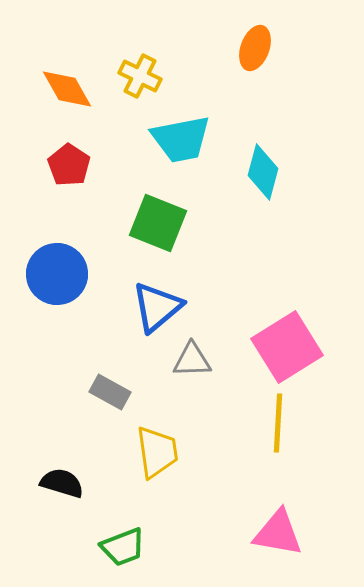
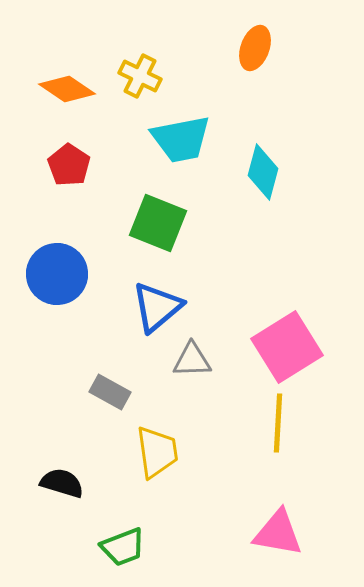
orange diamond: rotated 26 degrees counterclockwise
